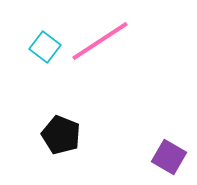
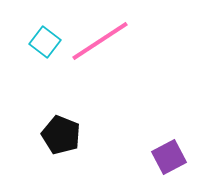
cyan square: moved 5 px up
purple square: rotated 32 degrees clockwise
